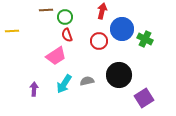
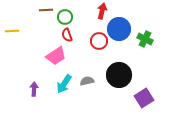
blue circle: moved 3 px left
